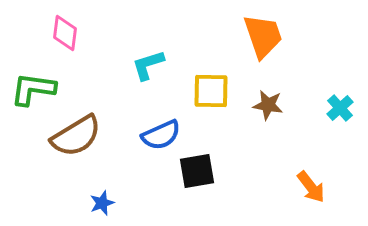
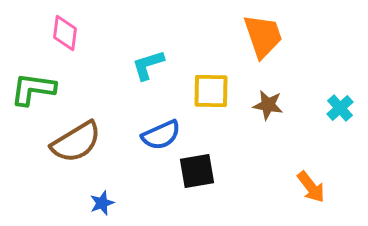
brown semicircle: moved 6 px down
